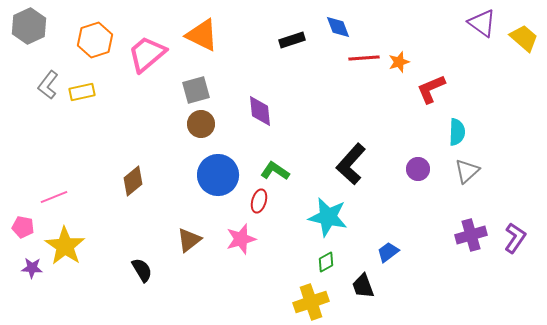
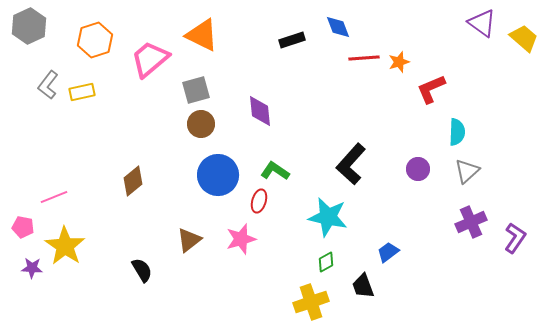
pink trapezoid: moved 3 px right, 5 px down
purple cross: moved 13 px up; rotated 8 degrees counterclockwise
